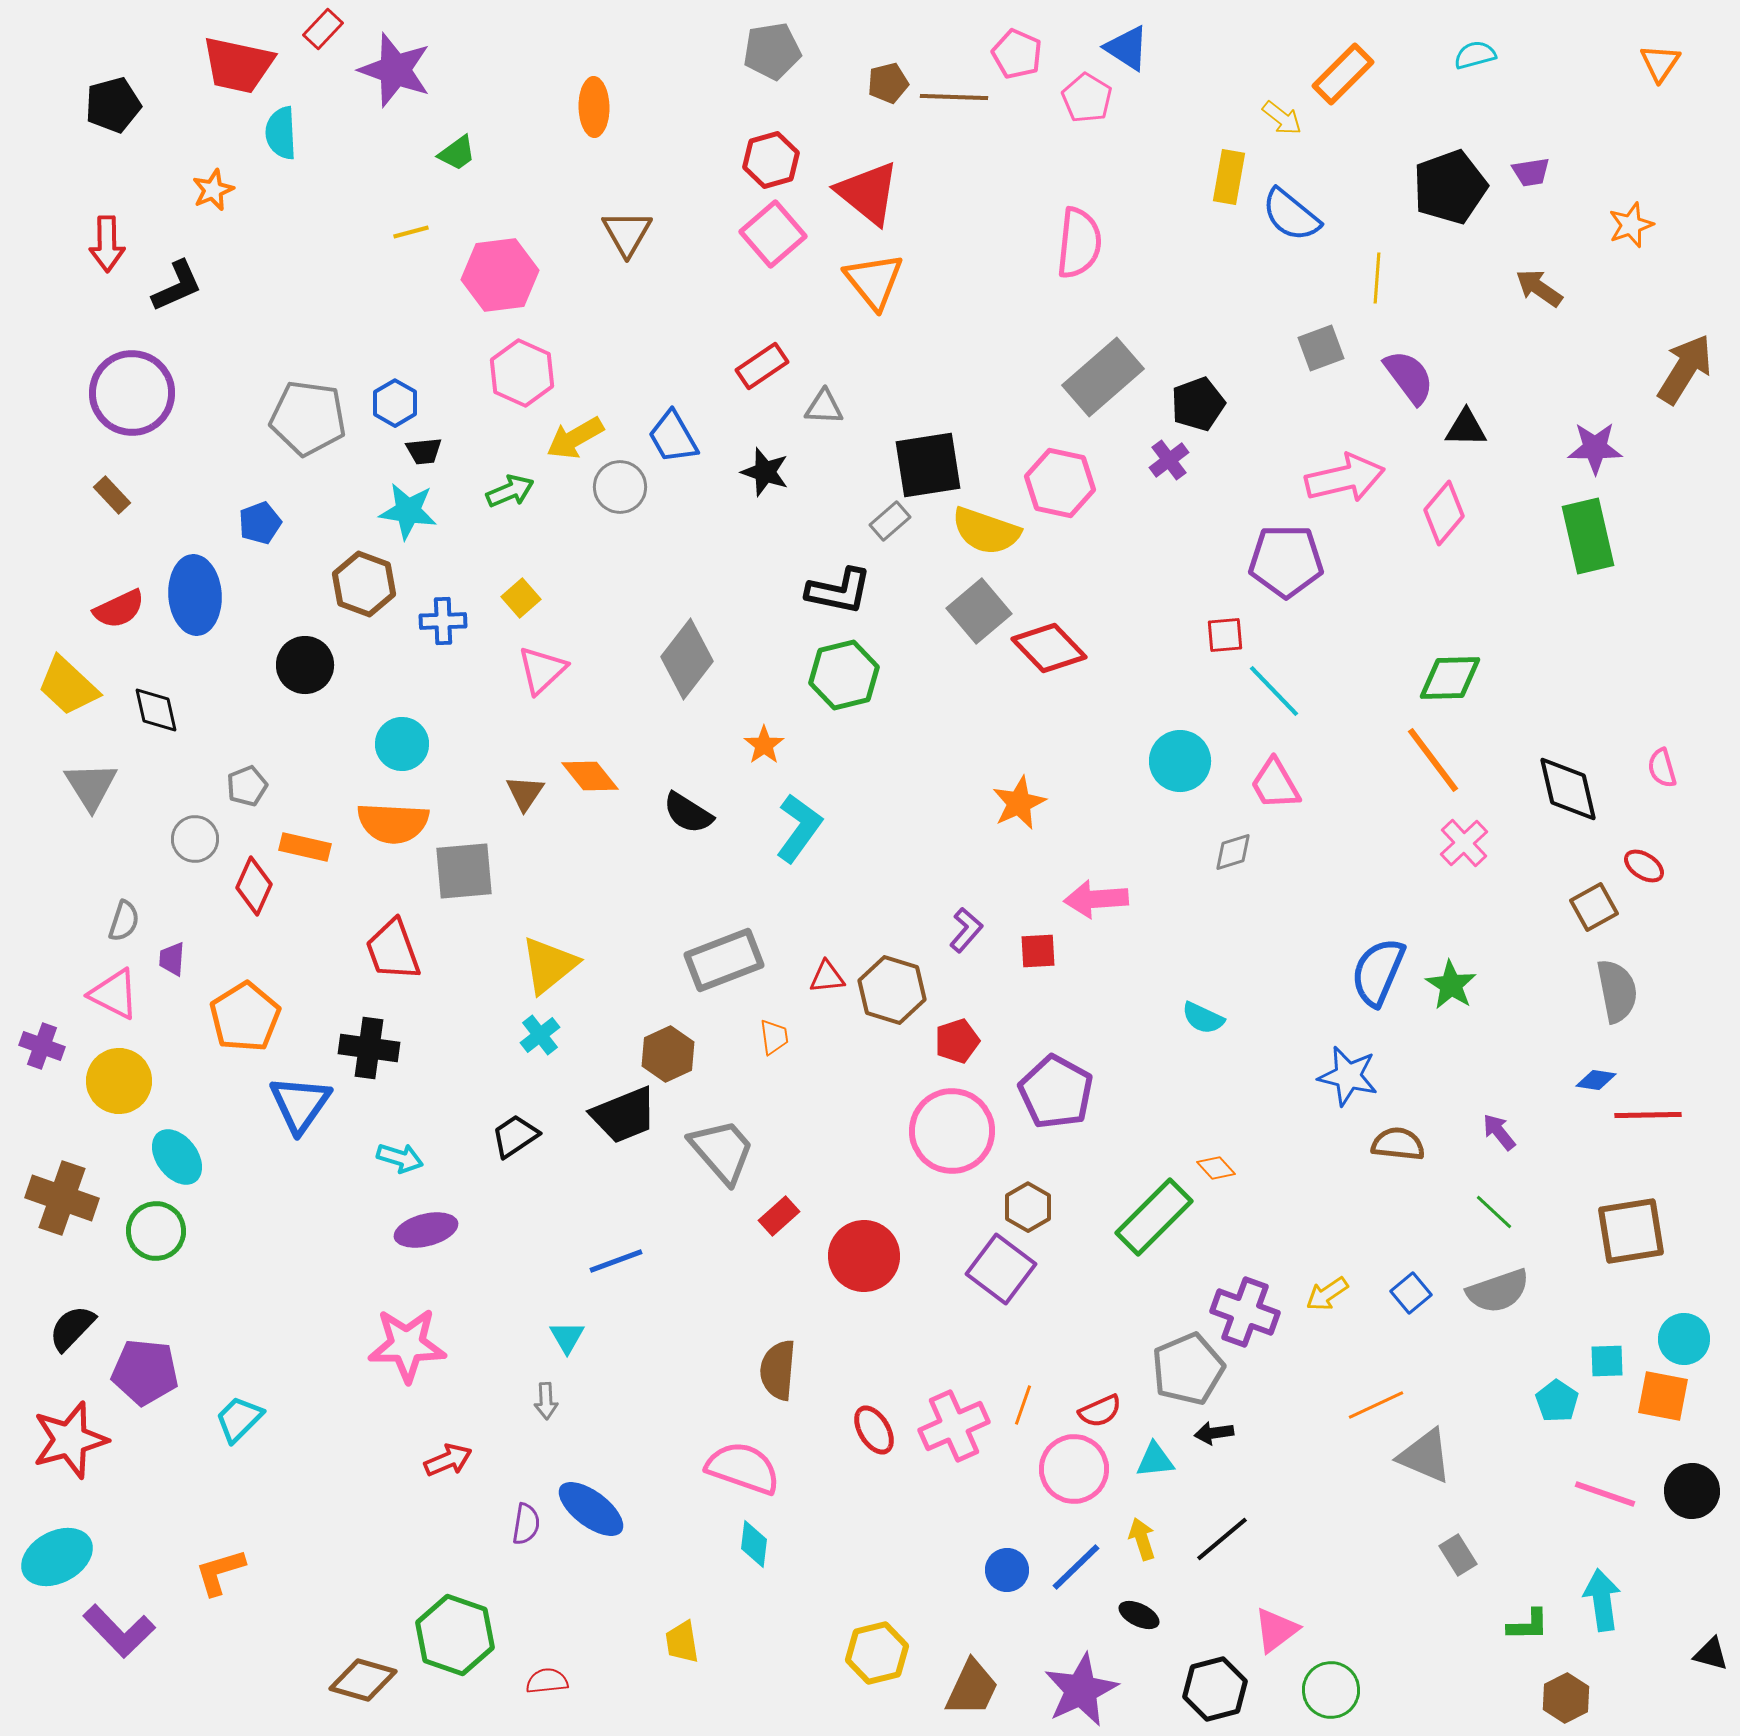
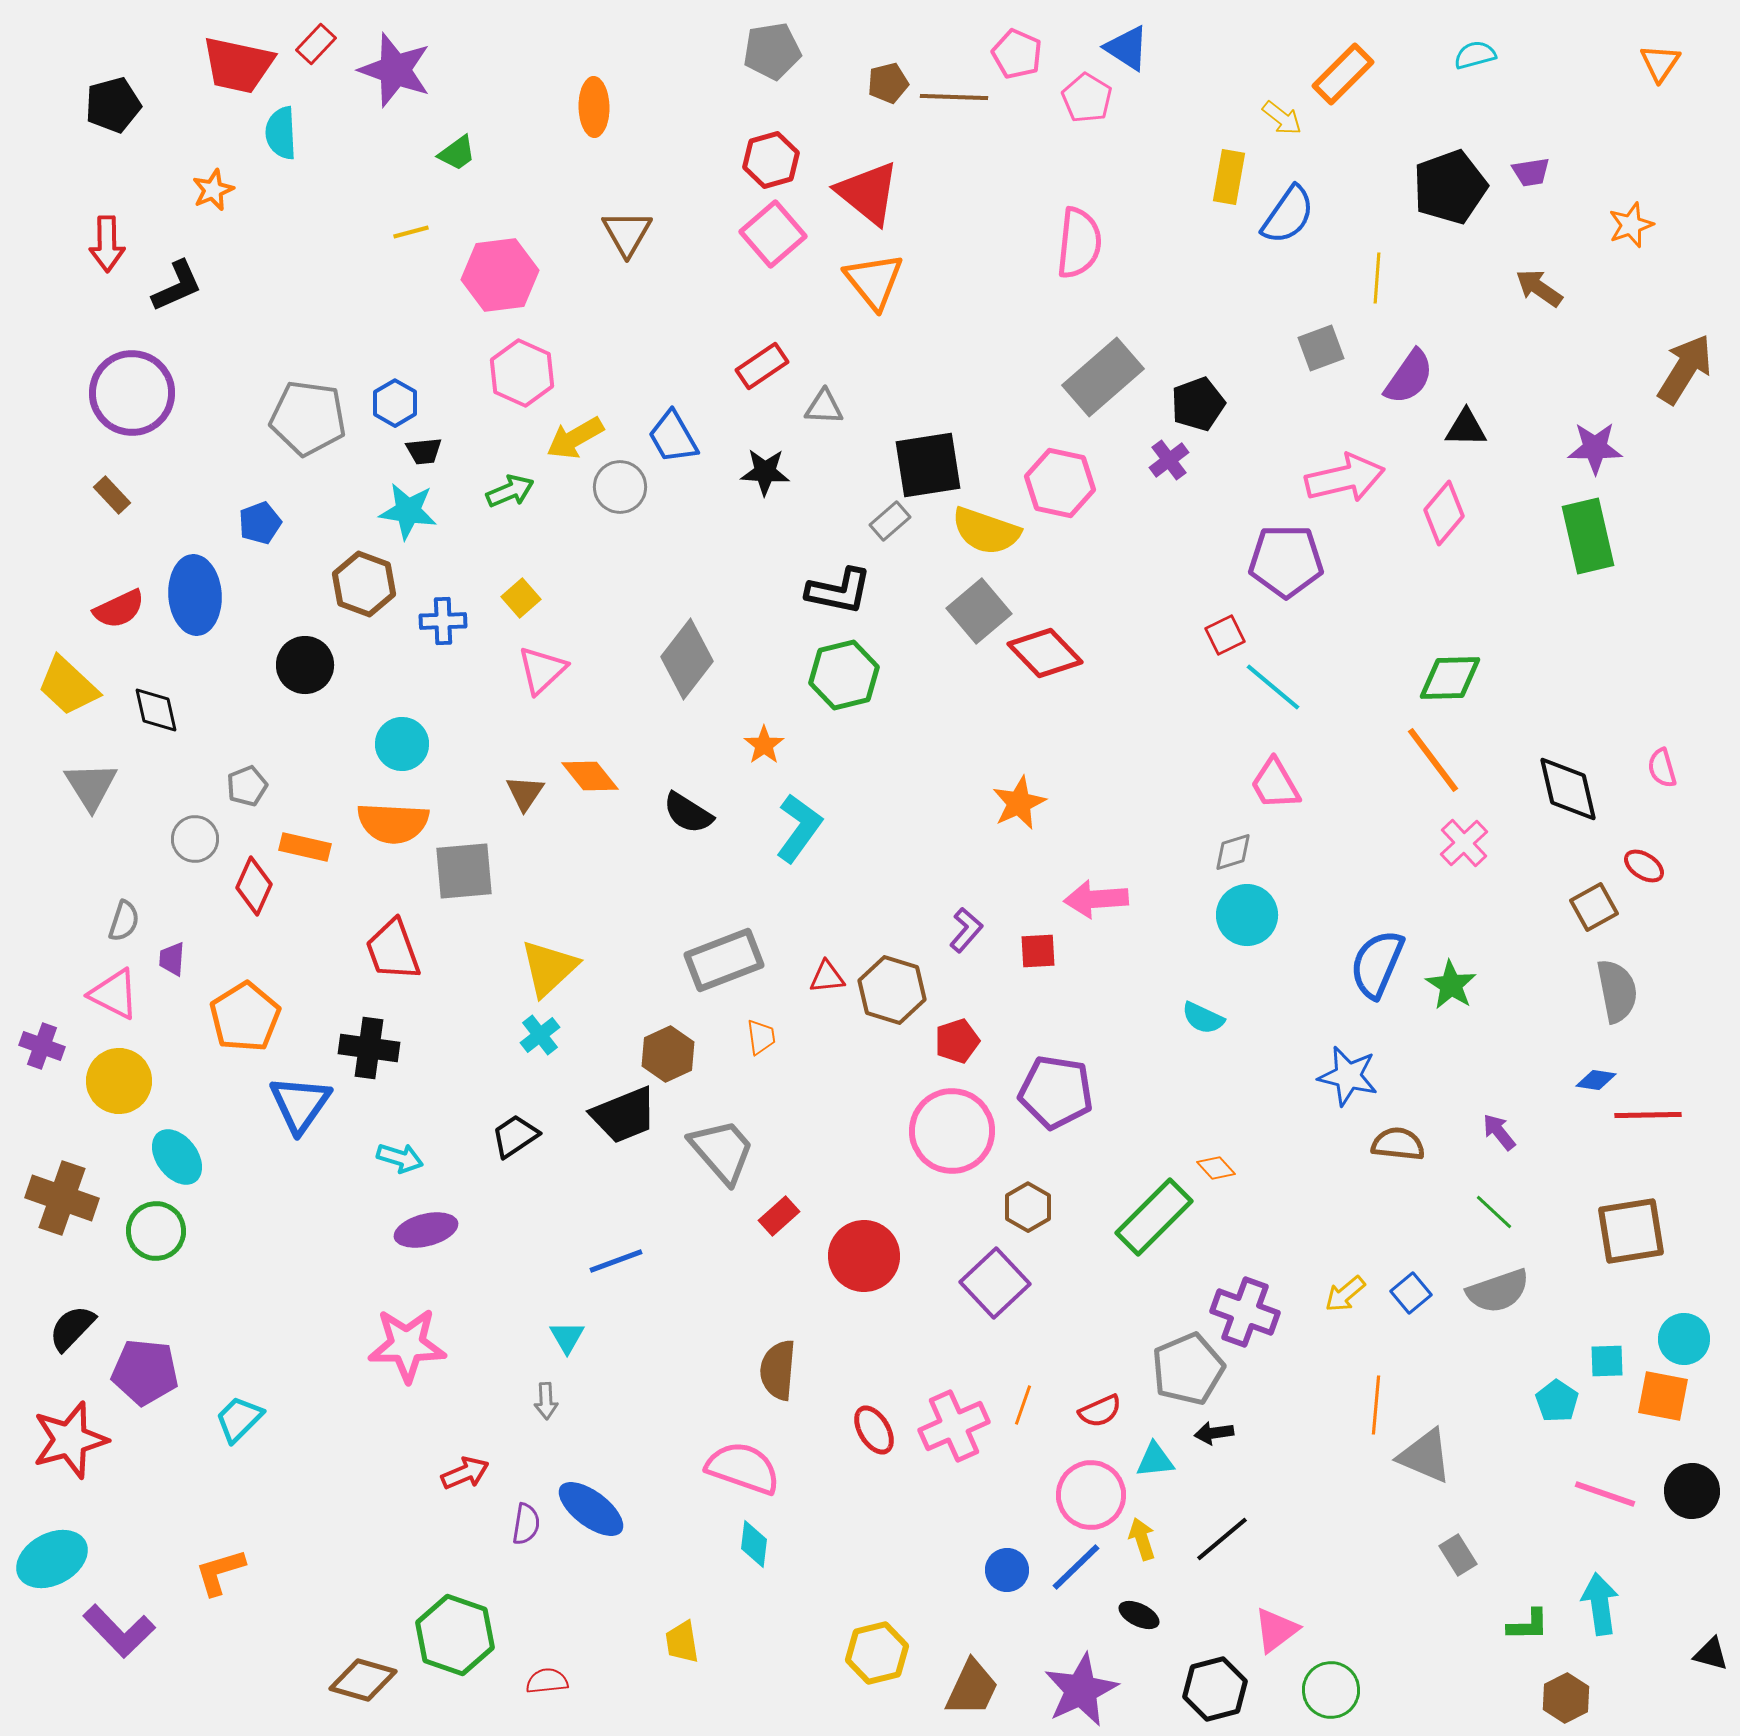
red rectangle at (323, 29): moved 7 px left, 15 px down
blue semicircle at (1291, 215): moved 3 px left; rotated 94 degrees counterclockwise
purple semicircle at (1409, 377): rotated 72 degrees clockwise
black star at (765, 472): rotated 15 degrees counterclockwise
red square at (1225, 635): rotated 21 degrees counterclockwise
red diamond at (1049, 648): moved 4 px left, 5 px down
cyan line at (1274, 691): moved 1 px left, 4 px up; rotated 6 degrees counterclockwise
cyan circle at (1180, 761): moved 67 px right, 154 px down
yellow triangle at (549, 965): moved 3 px down; rotated 4 degrees counterclockwise
blue semicircle at (1378, 972): moved 1 px left, 8 px up
orange trapezoid at (774, 1037): moved 13 px left
purple pentagon at (1056, 1092): rotated 20 degrees counterclockwise
purple square at (1001, 1269): moved 6 px left, 14 px down; rotated 10 degrees clockwise
yellow arrow at (1327, 1294): moved 18 px right; rotated 6 degrees counterclockwise
orange line at (1376, 1405): rotated 60 degrees counterclockwise
red arrow at (448, 1460): moved 17 px right, 13 px down
pink circle at (1074, 1469): moved 17 px right, 26 px down
cyan ellipse at (57, 1557): moved 5 px left, 2 px down
cyan arrow at (1602, 1600): moved 2 px left, 4 px down
